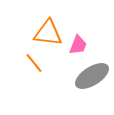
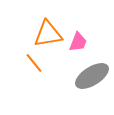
orange triangle: moved 1 px down; rotated 16 degrees counterclockwise
pink trapezoid: moved 3 px up
